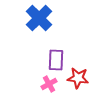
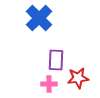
red star: rotated 15 degrees counterclockwise
pink cross: rotated 28 degrees clockwise
